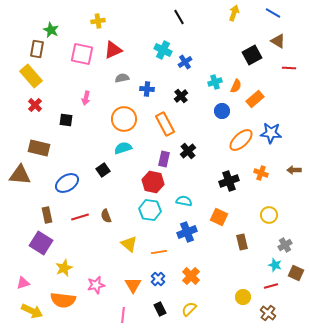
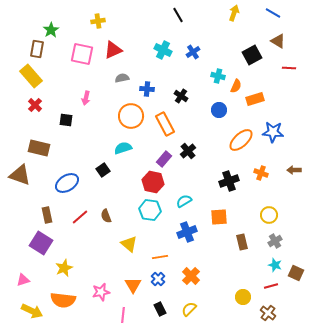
black line at (179, 17): moved 1 px left, 2 px up
green star at (51, 30): rotated 14 degrees clockwise
blue cross at (185, 62): moved 8 px right, 10 px up
cyan cross at (215, 82): moved 3 px right, 6 px up; rotated 32 degrees clockwise
black cross at (181, 96): rotated 16 degrees counterclockwise
orange rectangle at (255, 99): rotated 24 degrees clockwise
blue circle at (222, 111): moved 3 px left, 1 px up
orange circle at (124, 119): moved 7 px right, 3 px up
blue star at (271, 133): moved 2 px right, 1 px up
purple rectangle at (164, 159): rotated 28 degrees clockwise
brown triangle at (20, 175): rotated 15 degrees clockwise
cyan semicircle at (184, 201): rotated 42 degrees counterclockwise
red line at (80, 217): rotated 24 degrees counterclockwise
orange square at (219, 217): rotated 30 degrees counterclockwise
gray cross at (285, 245): moved 10 px left, 4 px up
orange line at (159, 252): moved 1 px right, 5 px down
pink triangle at (23, 283): moved 3 px up
pink star at (96, 285): moved 5 px right, 7 px down
